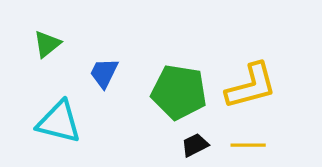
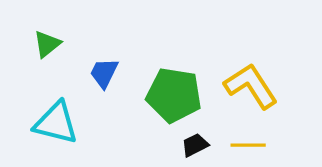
yellow L-shape: rotated 108 degrees counterclockwise
green pentagon: moved 5 px left, 3 px down
cyan triangle: moved 3 px left, 1 px down
